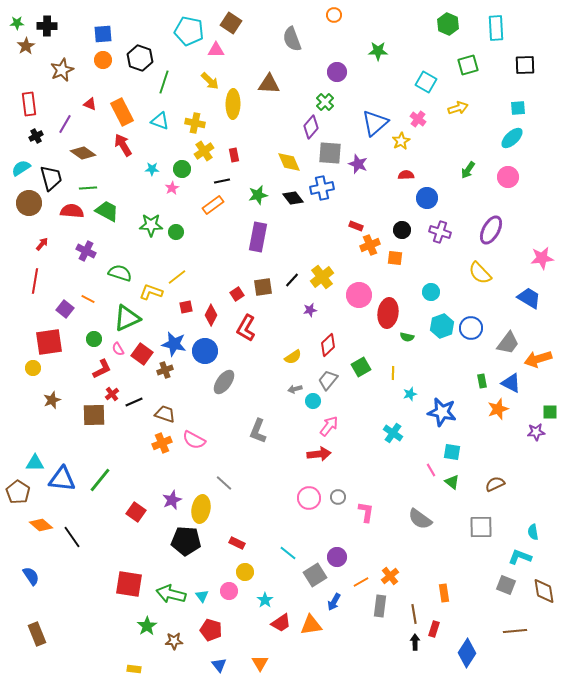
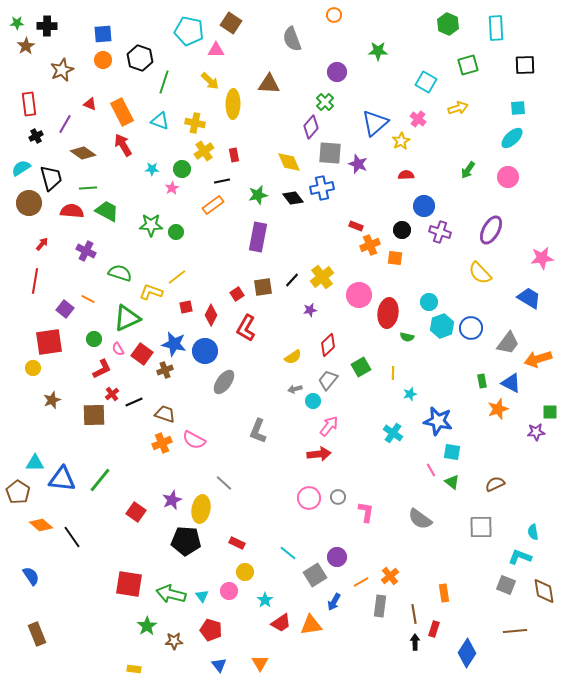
blue circle at (427, 198): moved 3 px left, 8 px down
cyan circle at (431, 292): moved 2 px left, 10 px down
blue star at (442, 412): moved 4 px left, 9 px down
